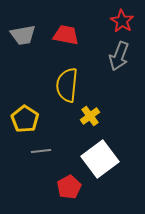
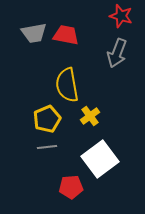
red star: moved 1 px left, 5 px up; rotated 15 degrees counterclockwise
gray trapezoid: moved 11 px right, 2 px up
gray arrow: moved 2 px left, 3 px up
yellow semicircle: rotated 16 degrees counterclockwise
yellow pentagon: moved 22 px right; rotated 16 degrees clockwise
gray line: moved 6 px right, 4 px up
red pentagon: moved 2 px right; rotated 25 degrees clockwise
